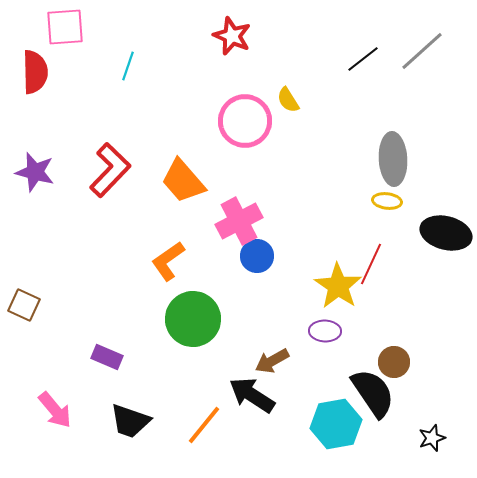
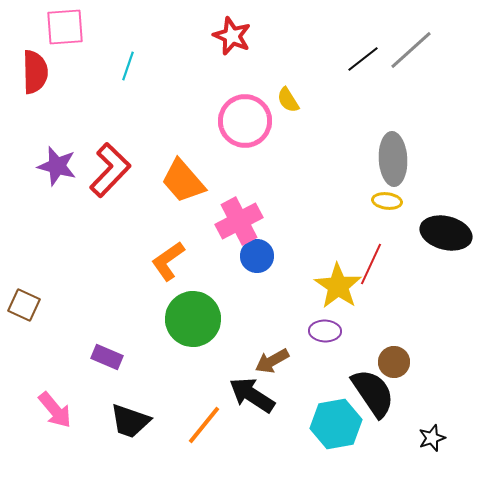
gray line: moved 11 px left, 1 px up
purple star: moved 22 px right, 6 px up
